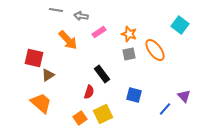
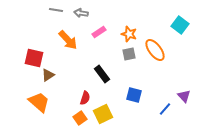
gray arrow: moved 3 px up
red semicircle: moved 4 px left, 6 px down
orange trapezoid: moved 2 px left, 1 px up
